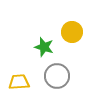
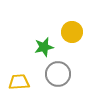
green star: rotated 30 degrees counterclockwise
gray circle: moved 1 px right, 2 px up
